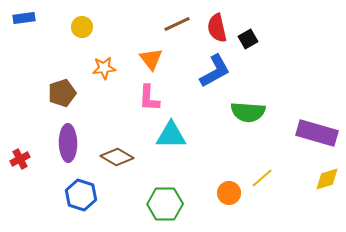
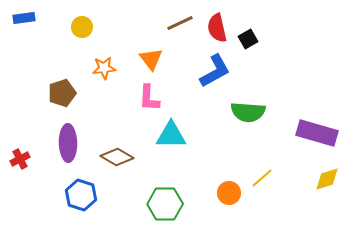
brown line: moved 3 px right, 1 px up
